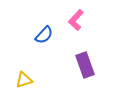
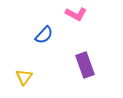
pink L-shape: moved 6 px up; rotated 105 degrees counterclockwise
yellow triangle: moved 3 px up; rotated 36 degrees counterclockwise
